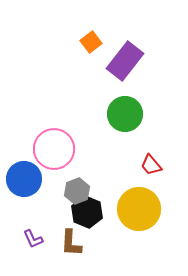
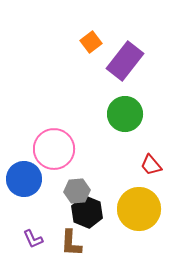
gray hexagon: rotated 15 degrees clockwise
